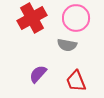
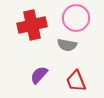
red cross: moved 7 px down; rotated 16 degrees clockwise
purple semicircle: moved 1 px right, 1 px down
